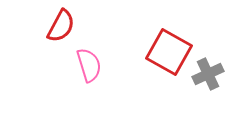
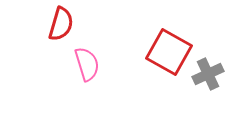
red semicircle: moved 2 px up; rotated 12 degrees counterclockwise
pink semicircle: moved 2 px left, 1 px up
